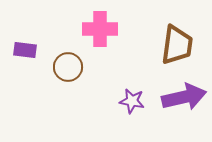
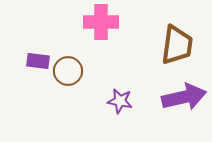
pink cross: moved 1 px right, 7 px up
purple rectangle: moved 13 px right, 11 px down
brown circle: moved 4 px down
purple star: moved 12 px left
